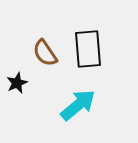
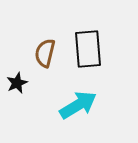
brown semicircle: rotated 48 degrees clockwise
cyan arrow: rotated 9 degrees clockwise
